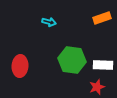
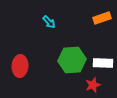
cyan arrow: rotated 32 degrees clockwise
green hexagon: rotated 12 degrees counterclockwise
white rectangle: moved 2 px up
red star: moved 4 px left, 2 px up
